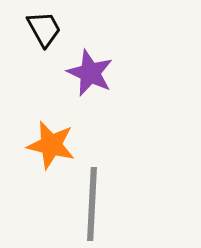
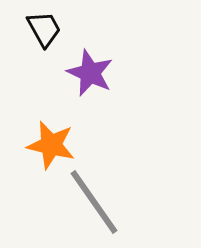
gray line: moved 2 px right, 2 px up; rotated 38 degrees counterclockwise
